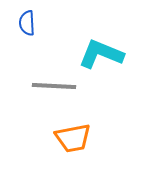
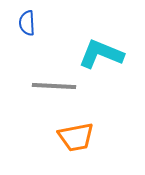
orange trapezoid: moved 3 px right, 1 px up
